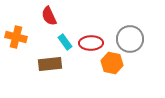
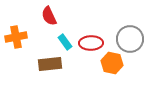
orange cross: rotated 25 degrees counterclockwise
